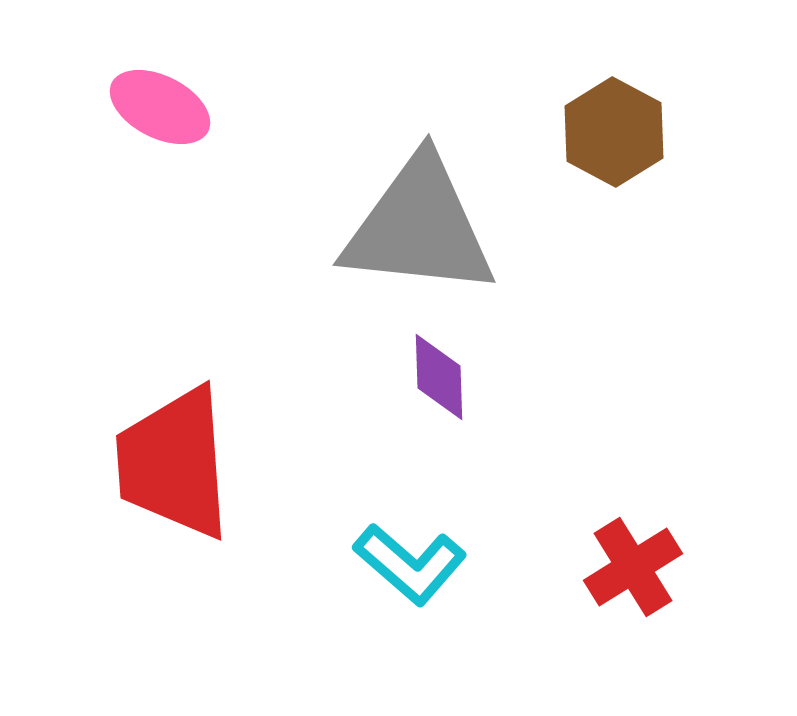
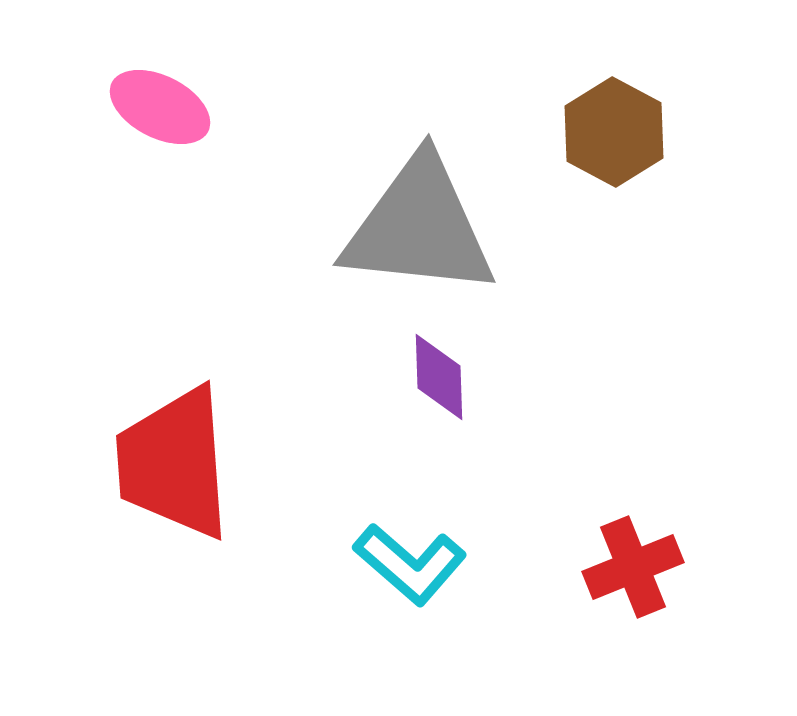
red cross: rotated 10 degrees clockwise
